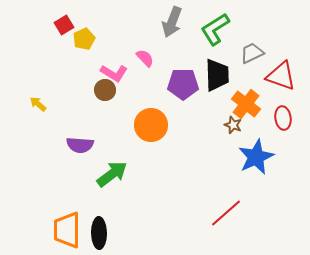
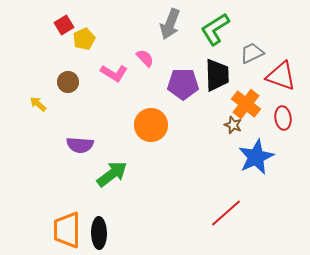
gray arrow: moved 2 px left, 2 px down
brown circle: moved 37 px left, 8 px up
